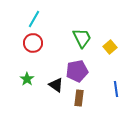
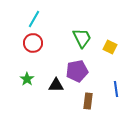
yellow square: rotated 24 degrees counterclockwise
black triangle: rotated 35 degrees counterclockwise
brown rectangle: moved 9 px right, 3 px down
